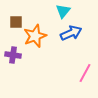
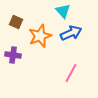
cyan triangle: rotated 21 degrees counterclockwise
brown square: rotated 24 degrees clockwise
orange star: moved 5 px right
pink line: moved 14 px left
